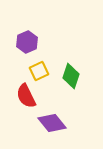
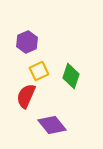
red semicircle: rotated 50 degrees clockwise
purple diamond: moved 2 px down
